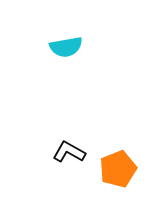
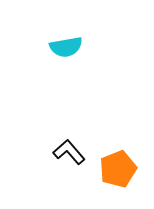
black L-shape: rotated 20 degrees clockwise
